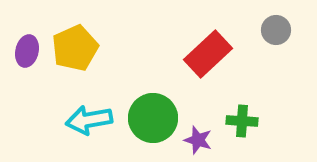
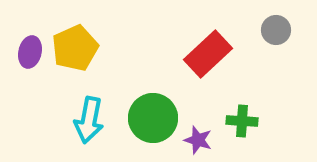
purple ellipse: moved 3 px right, 1 px down
cyan arrow: rotated 69 degrees counterclockwise
